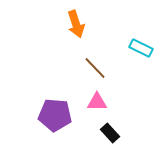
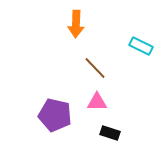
orange arrow: rotated 20 degrees clockwise
cyan rectangle: moved 2 px up
purple pentagon: rotated 8 degrees clockwise
black rectangle: rotated 30 degrees counterclockwise
